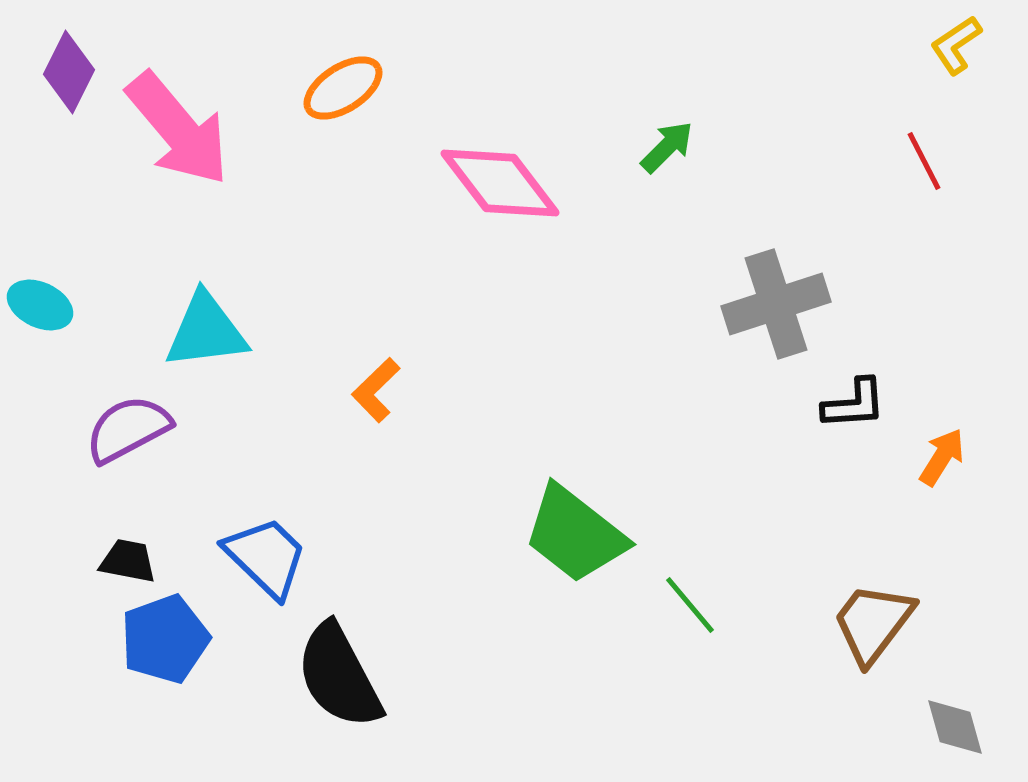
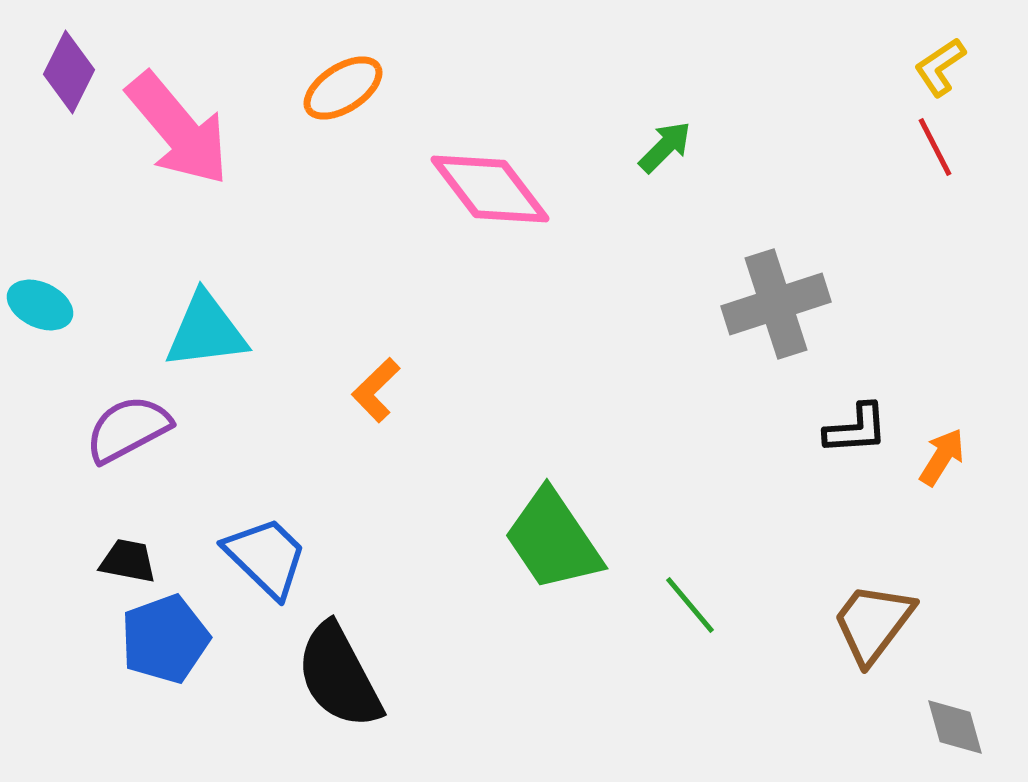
yellow L-shape: moved 16 px left, 22 px down
green arrow: moved 2 px left
red line: moved 11 px right, 14 px up
pink diamond: moved 10 px left, 6 px down
black L-shape: moved 2 px right, 25 px down
green trapezoid: moved 22 px left, 6 px down; rotated 18 degrees clockwise
